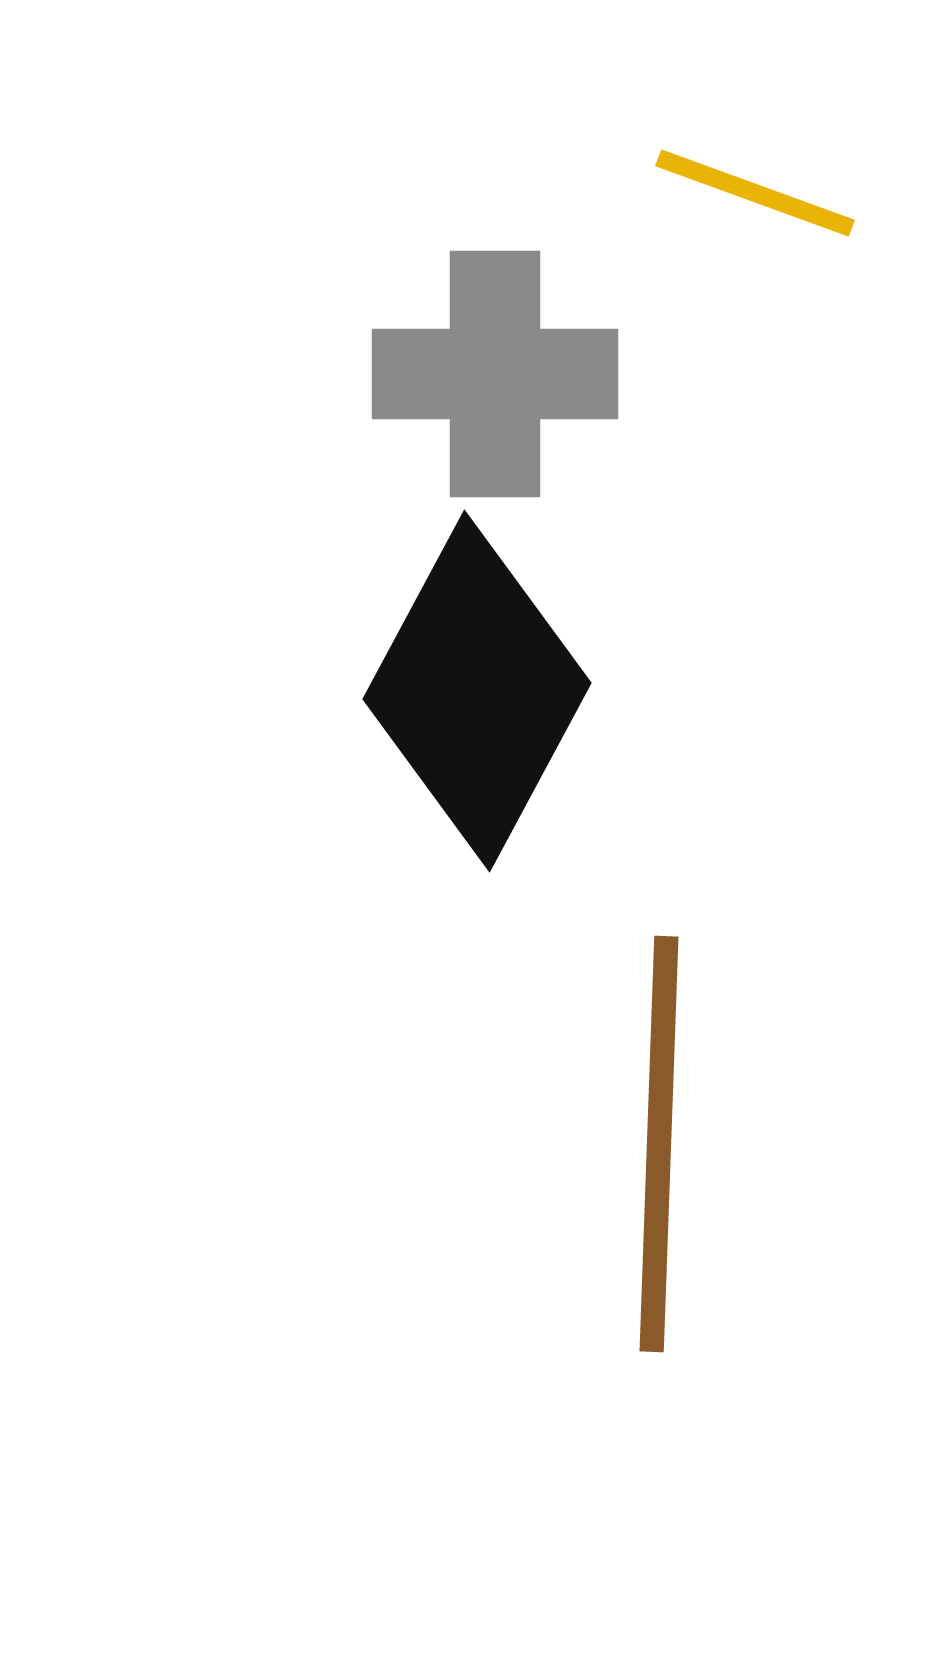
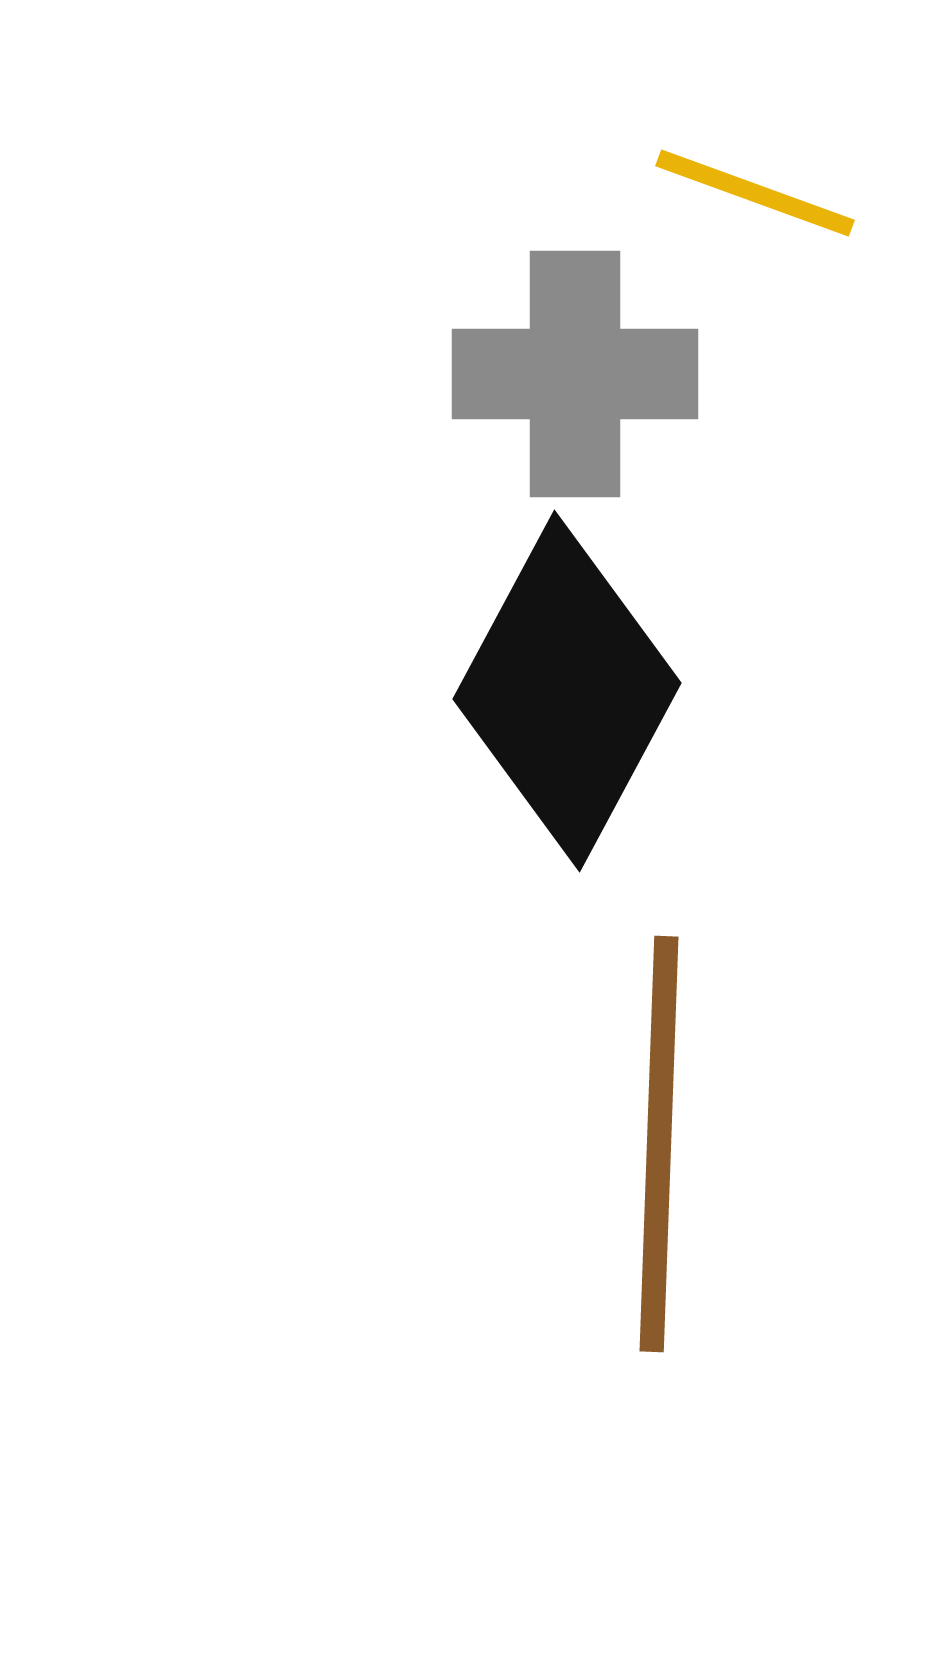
gray cross: moved 80 px right
black diamond: moved 90 px right
